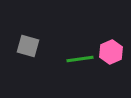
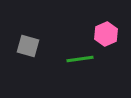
pink hexagon: moved 5 px left, 18 px up
